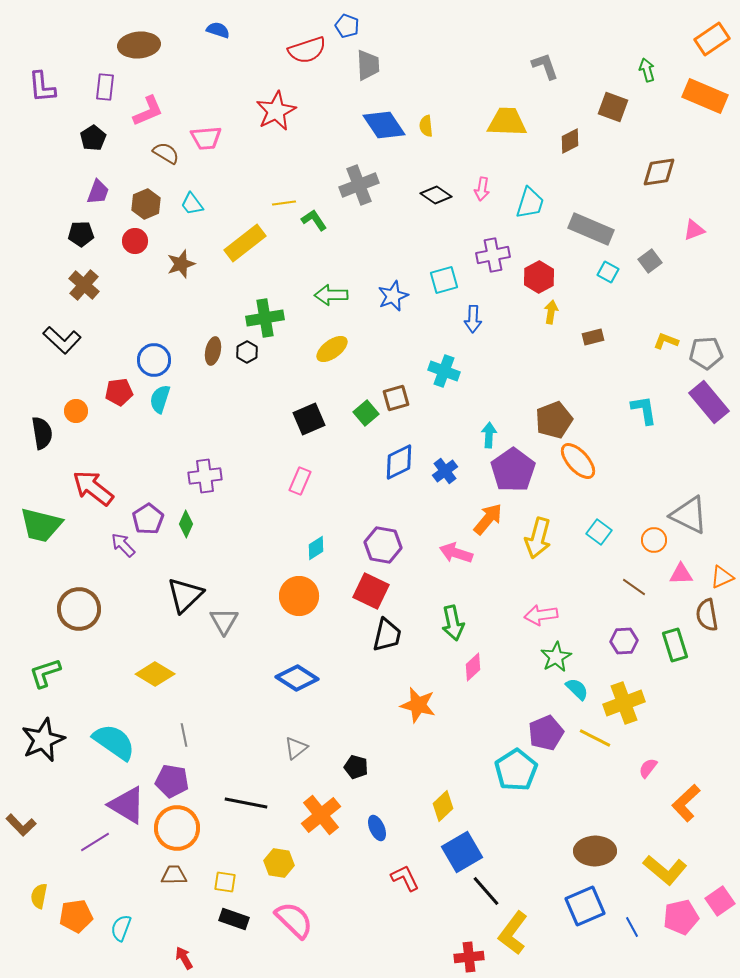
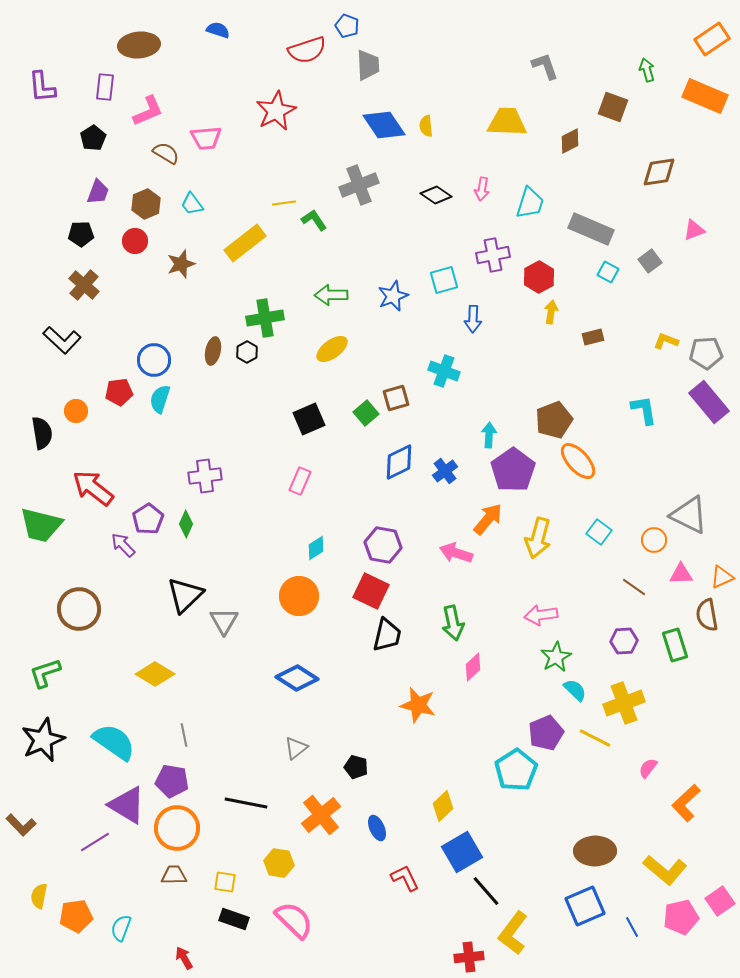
cyan semicircle at (577, 689): moved 2 px left, 1 px down
